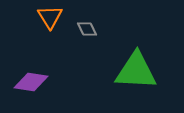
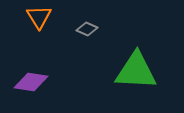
orange triangle: moved 11 px left
gray diamond: rotated 40 degrees counterclockwise
